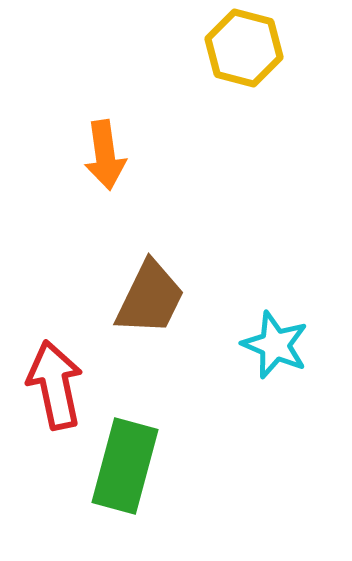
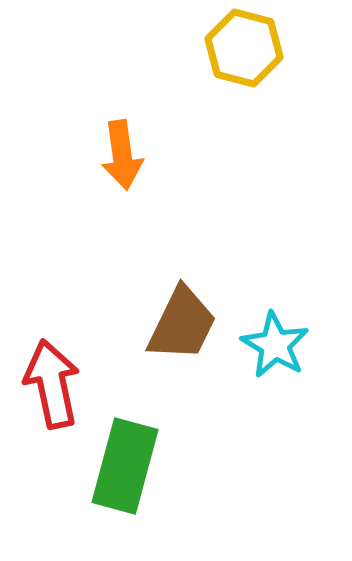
orange arrow: moved 17 px right
brown trapezoid: moved 32 px right, 26 px down
cyan star: rotated 8 degrees clockwise
red arrow: moved 3 px left, 1 px up
